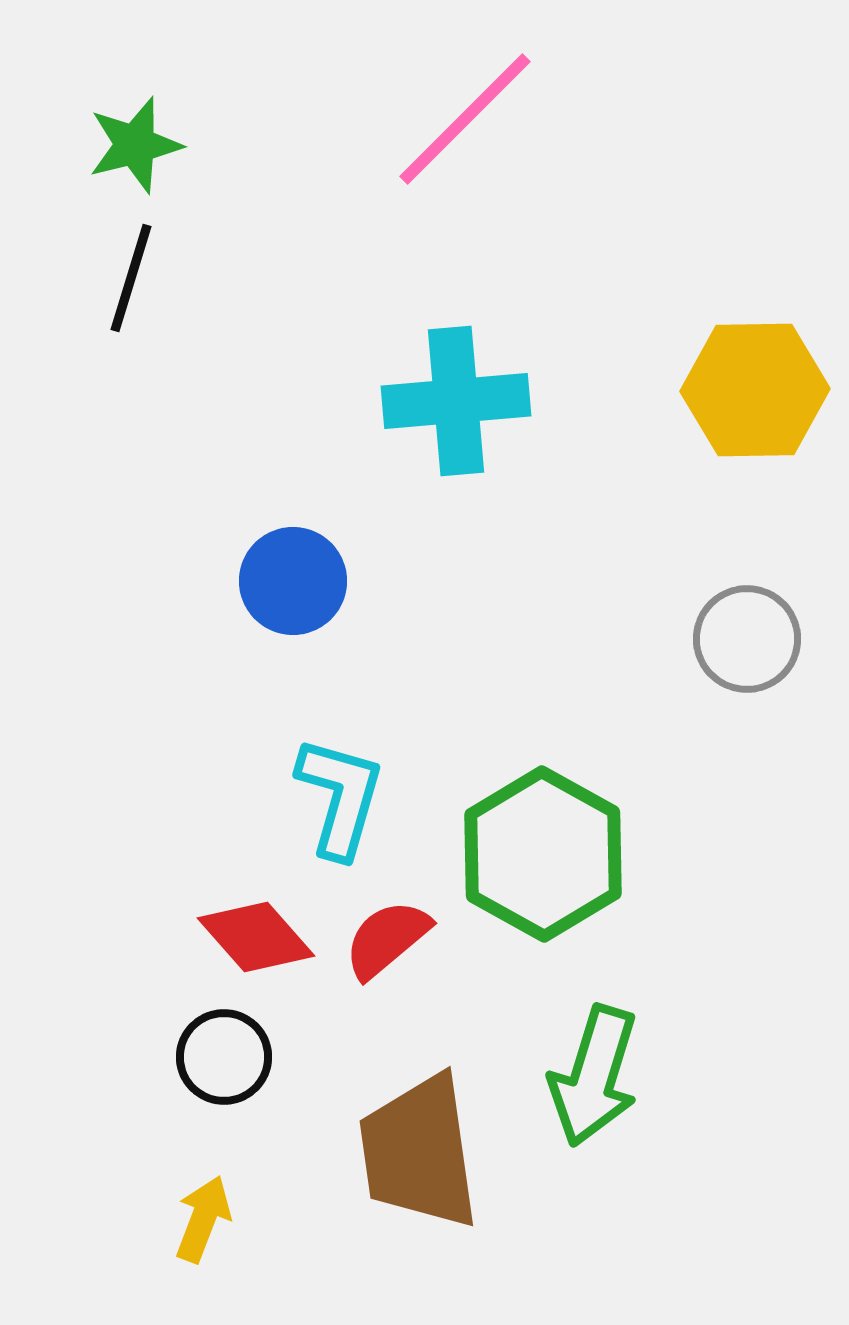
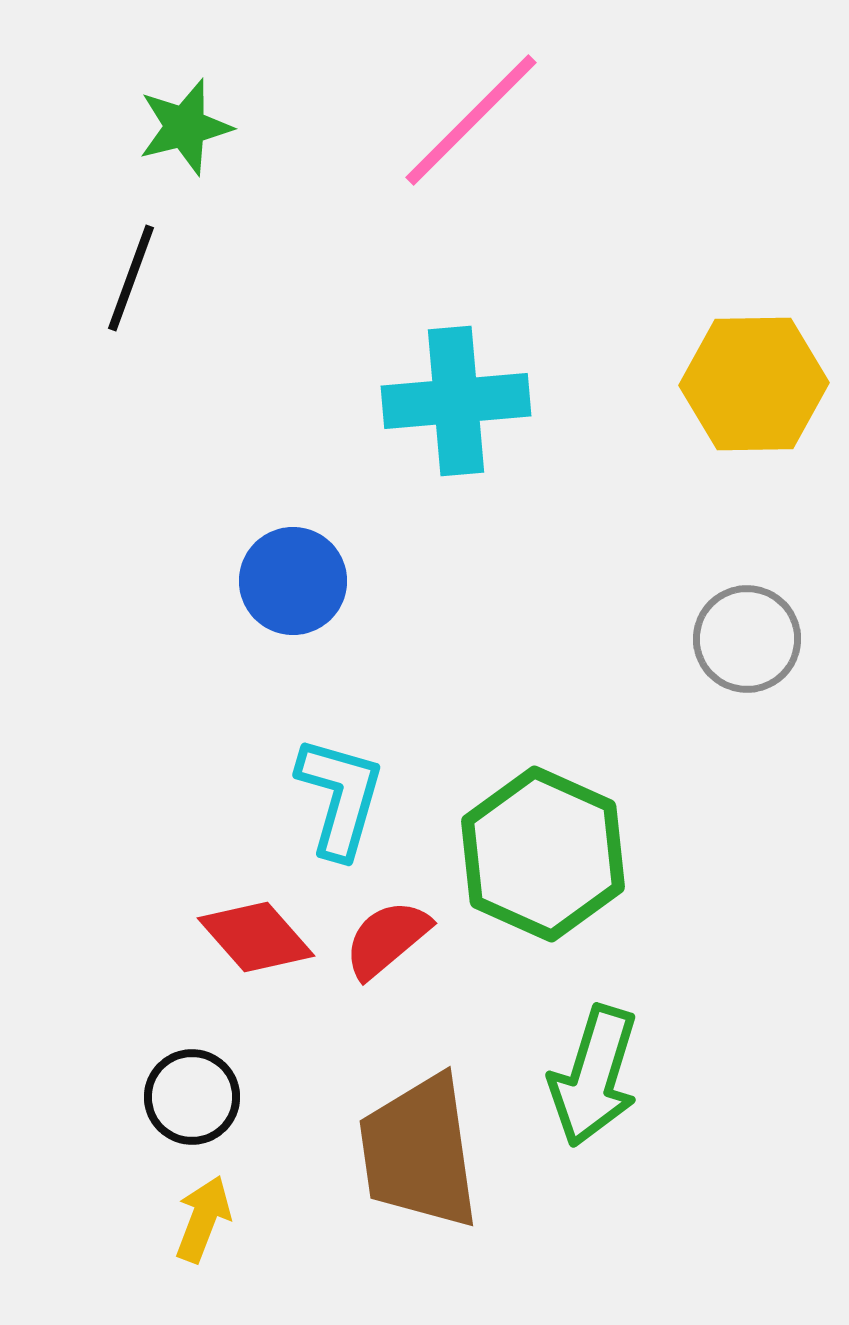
pink line: moved 6 px right, 1 px down
green star: moved 50 px right, 18 px up
black line: rotated 3 degrees clockwise
yellow hexagon: moved 1 px left, 6 px up
green hexagon: rotated 5 degrees counterclockwise
black circle: moved 32 px left, 40 px down
